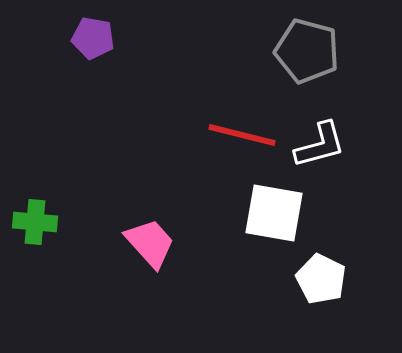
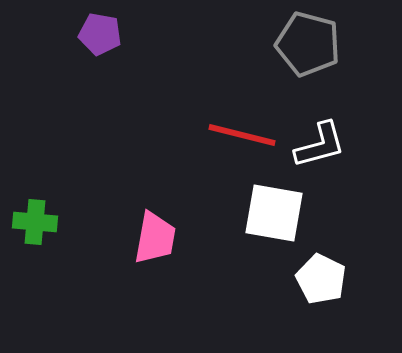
purple pentagon: moved 7 px right, 4 px up
gray pentagon: moved 1 px right, 7 px up
pink trapezoid: moved 5 px right, 5 px up; rotated 52 degrees clockwise
